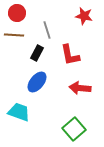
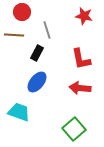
red circle: moved 5 px right, 1 px up
red L-shape: moved 11 px right, 4 px down
